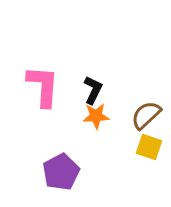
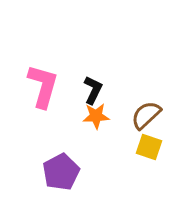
pink L-shape: rotated 12 degrees clockwise
